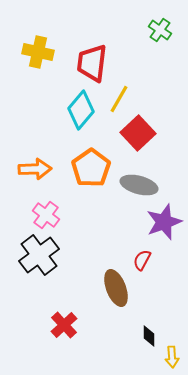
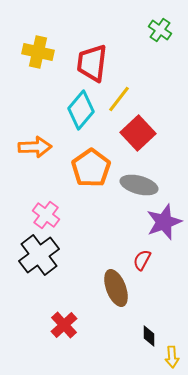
yellow line: rotated 8 degrees clockwise
orange arrow: moved 22 px up
